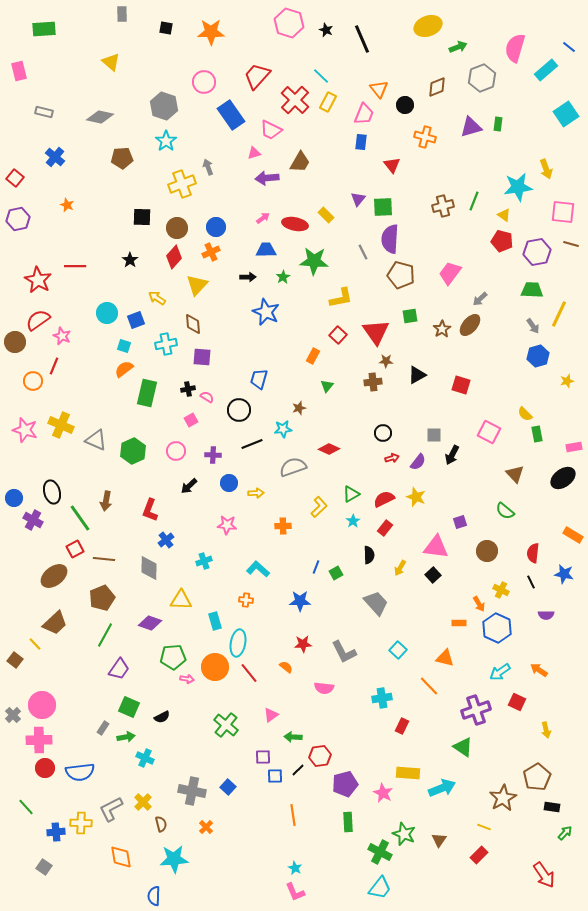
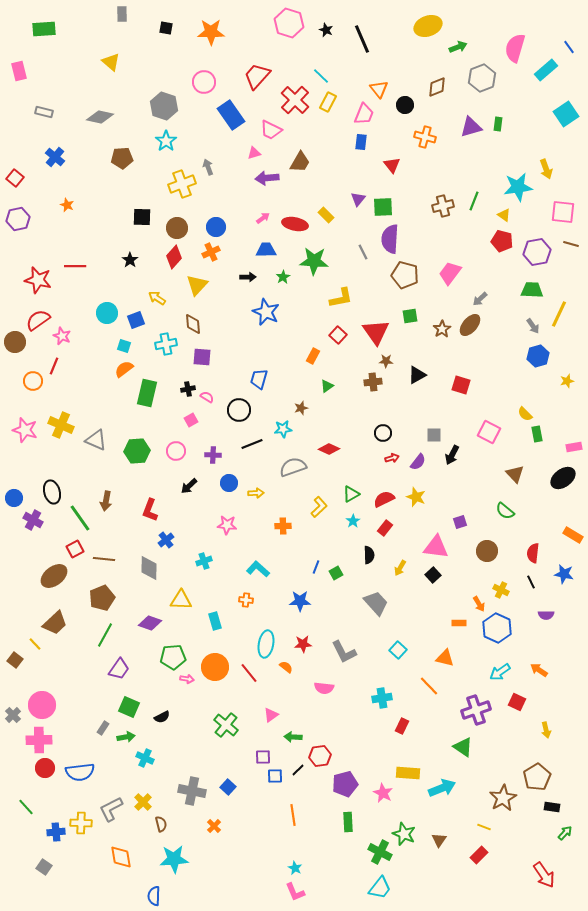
blue line at (569, 47): rotated 16 degrees clockwise
brown pentagon at (401, 275): moved 4 px right
red star at (38, 280): rotated 16 degrees counterclockwise
green triangle at (327, 386): rotated 16 degrees clockwise
brown star at (299, 408): moved 2 px right
green hexagon at (133, 451): moved 4 px right; rotated 20 degrees clockwise
cyan ellipse at (238, 643): moved 28 px right, 1 px down
orange cross at (206, 827): moved 8 px right, 1 px up
